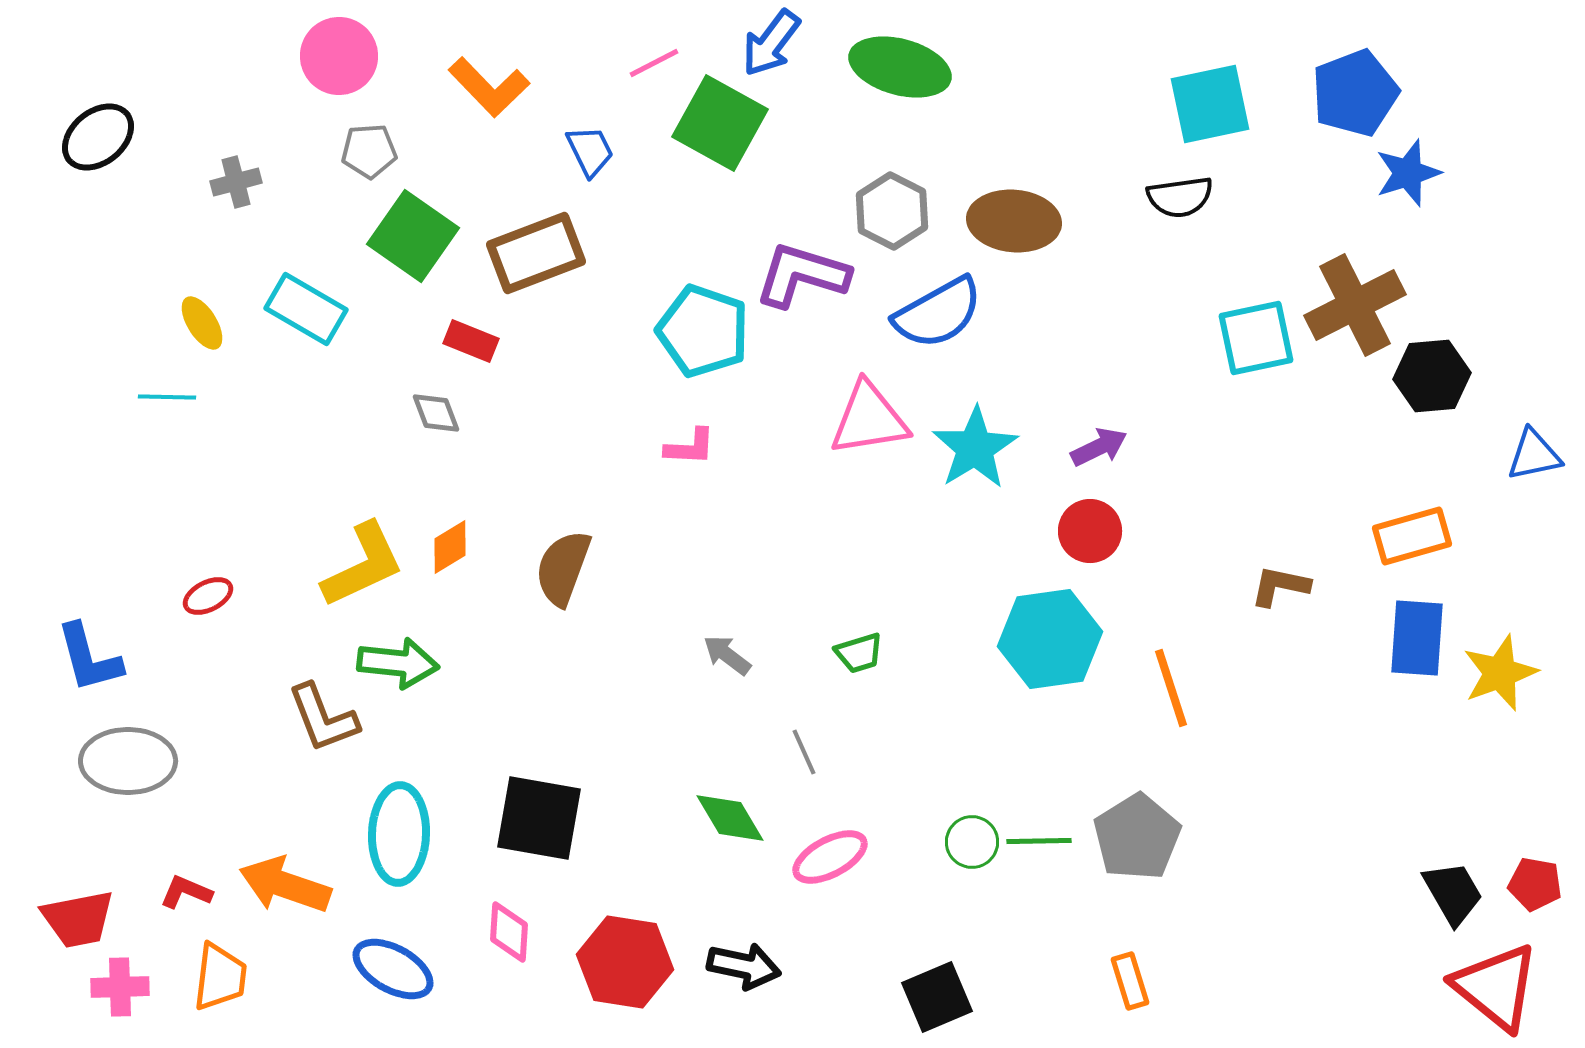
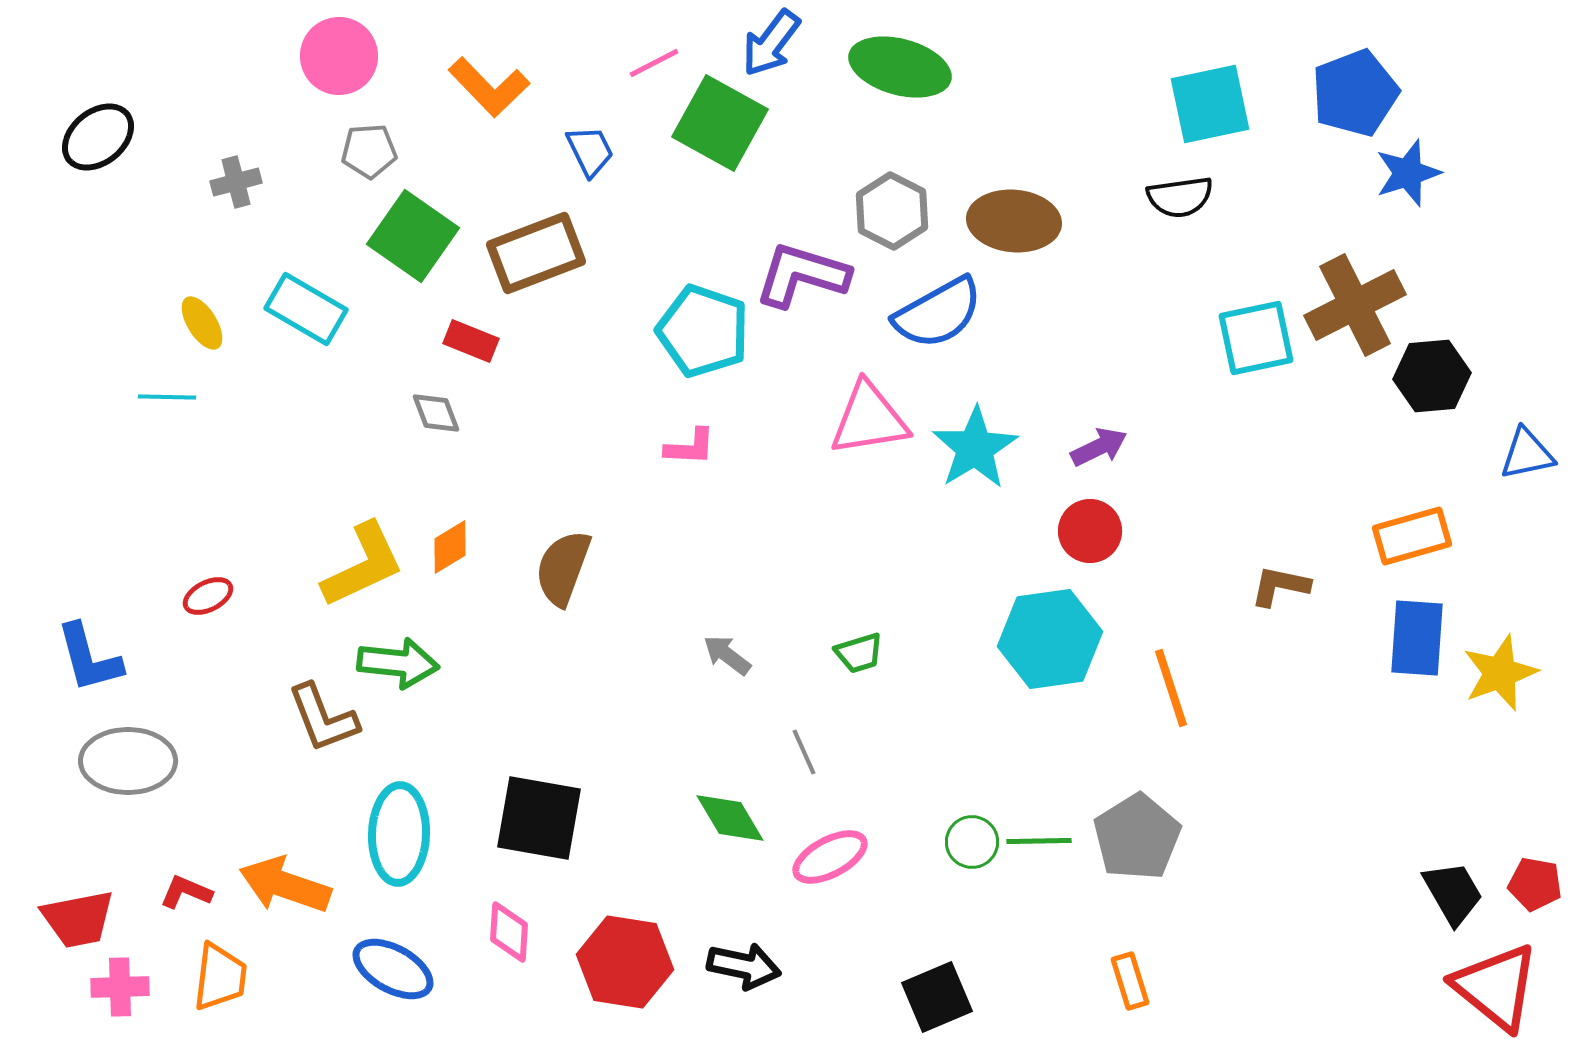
blue triangle at (1534, 455): moved 7 px left, 1 px up
